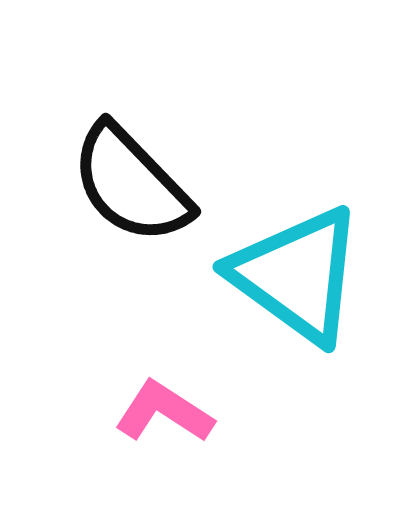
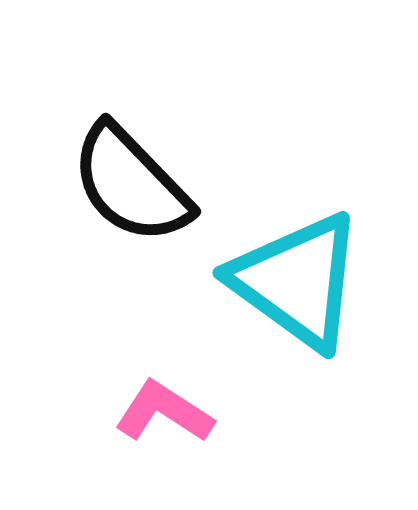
cyan triangle: moved 6 px down
